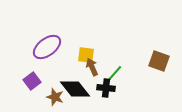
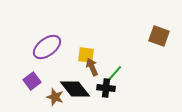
brown square: moved 25 px up
